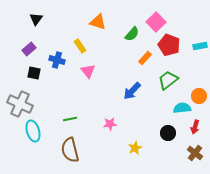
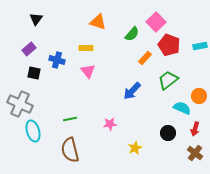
yellow rectangle: moved 6 px right, 2 px down; rotated 56 degrees counterclockwise
cyan semicircle: rotated 30 degrees clockwise
red arrow: moved 2 px down
